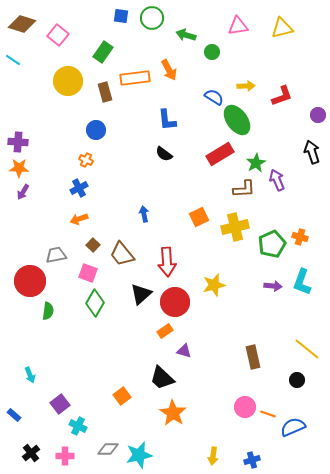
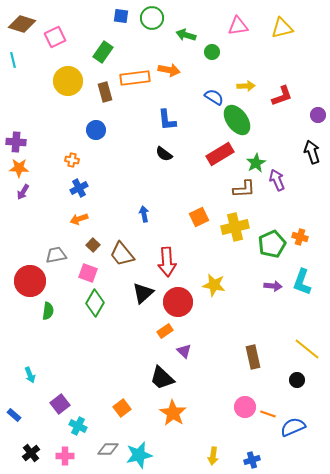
pink square at (58, 35): moved 3 px left, 2 px down; rotated 25 degrees clockwise
cyan line at (13, 60): rotated 42 degrees clockwise
orange arrow at (169, 70): rotated 50 degrees counterclockwise
purple cross at (18, 142): moved 2 px left
orange cross at (86, 160): moved 14 px left; rotated 16 degrees counterclockwise
yellow star at (214, 285): rotated 25 degrees clockwise
black triangle at (141, 294): moved 2 px right, 1 px up
red circle at (175, 302): moved 3 px right
purple triangle at (184, 351): rotated 28 degrees clockwise
orange square at (122, 396): moved 12 px down
